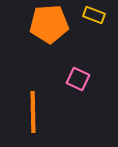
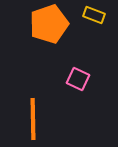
orange pentagon: rotated 15 degrees counterclockwise
orange line: moved 7 px down
